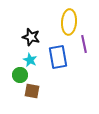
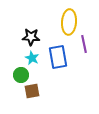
black star: rotated 12 degrees counterclockwise
cyan star: moved 2 px right, 2 px up
green circle: moved 1 px right
brown square: rotated 21 degrees counterclockwise
